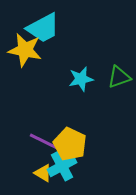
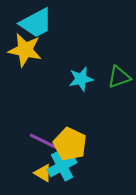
cyan trapezoid: moved 7 px left, 5 px up
